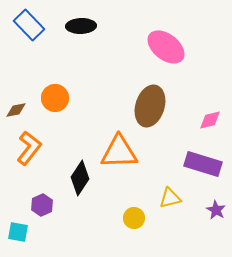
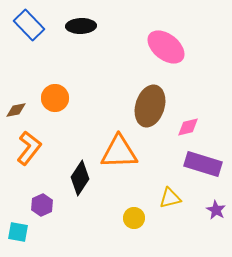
pink diamond: moved 22 px left, 7 px down
